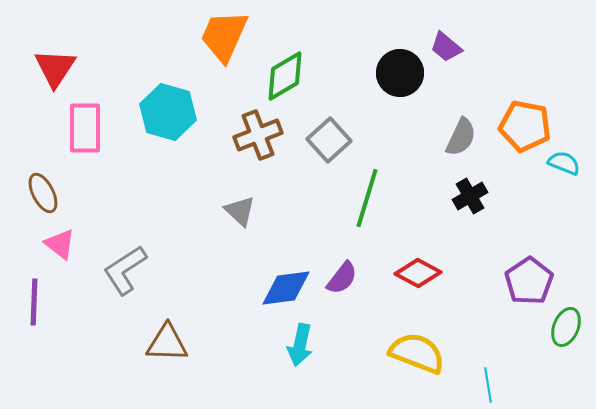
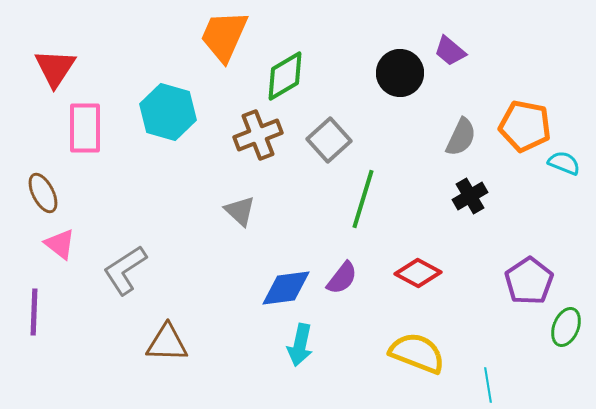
purple trapezoid: moved 4 px right, 4 px down
green line: moved 4 px left, 1 px down
purple line: moved 10 px down
